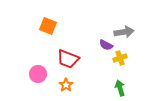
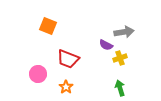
orange star: moved 2 px down
